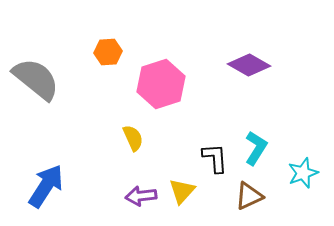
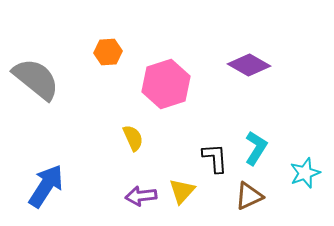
pink hexagon: moved 5 px right
cyan star: moved 2 px right
